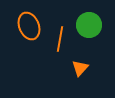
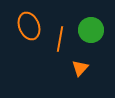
green circle: moved 2 px right, 5 px down
